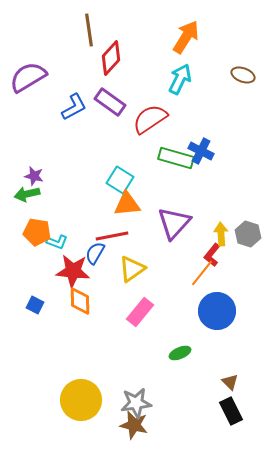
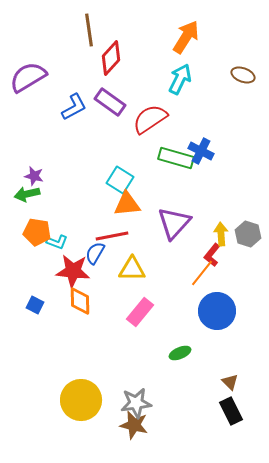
yellow triangle: rotated 36 degrees clockwise
